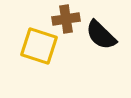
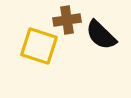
brown cross: moved 1 px right, 1 px down
